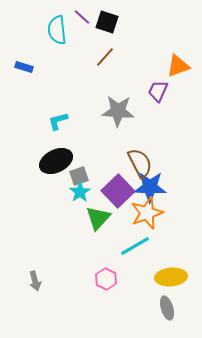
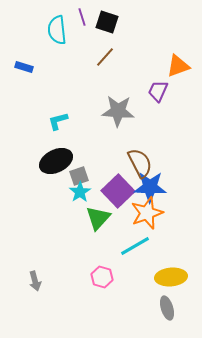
purple line: rotated 30 degrees clockwise
pink hexagon: moved 4 px left, 2 px up; rotated 10 degrees counterclockwise
